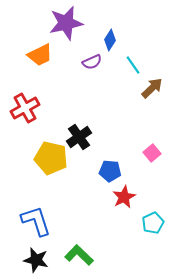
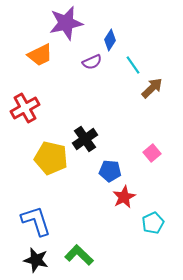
black cross: moved 6 px right, 2 px down
